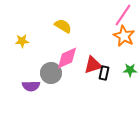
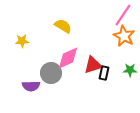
pink diamond: moved 1 px right
